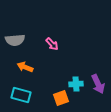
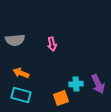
pink arrow: rotated 32 degrees clockwise
orange arrow: moved 4 px left, 6 px down
